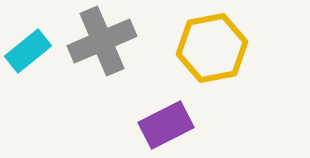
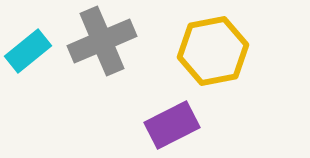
yellow hexagon: moved 1 px right, 3 px down
purple rectangle: moved 6 px right
